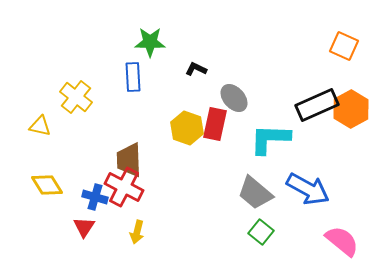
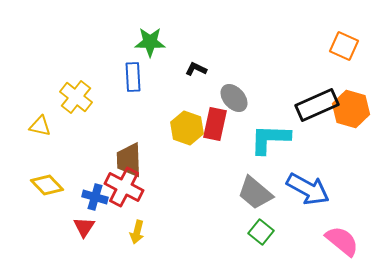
orange hexagon: rotated 15 degrees counterclockwise
yellow diamond: rotated 12 degrees counterclockwise
